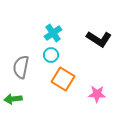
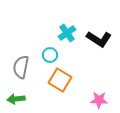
cyan cross: moved 14 px right
cyan circle: moved 1 px left
orange square: moved 3 px left, 1 px down
pink star: moved 2 px right, 6 px down
green arrow: moved 3 px right
